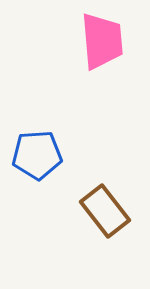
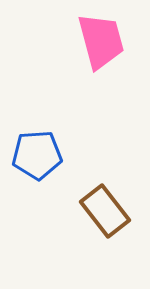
pink trapezoid: moved 1 px left; rotated 10 degrees counterclockwise
